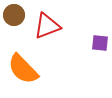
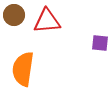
red triangle: moved 5 px up; rotated 16 degrees clockwise
orange semicircle: rotated 52 degrees clockwise
